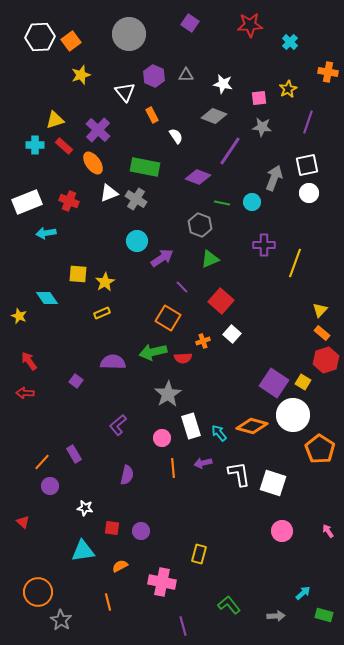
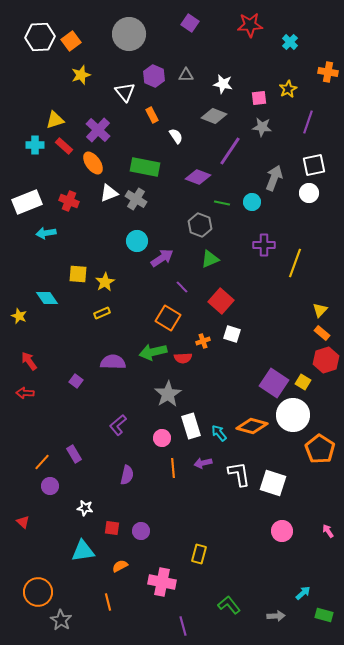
white square at (307, 165): moved 7 px right
white square at (232, 334): rotated 24 degrees counterclockwise
